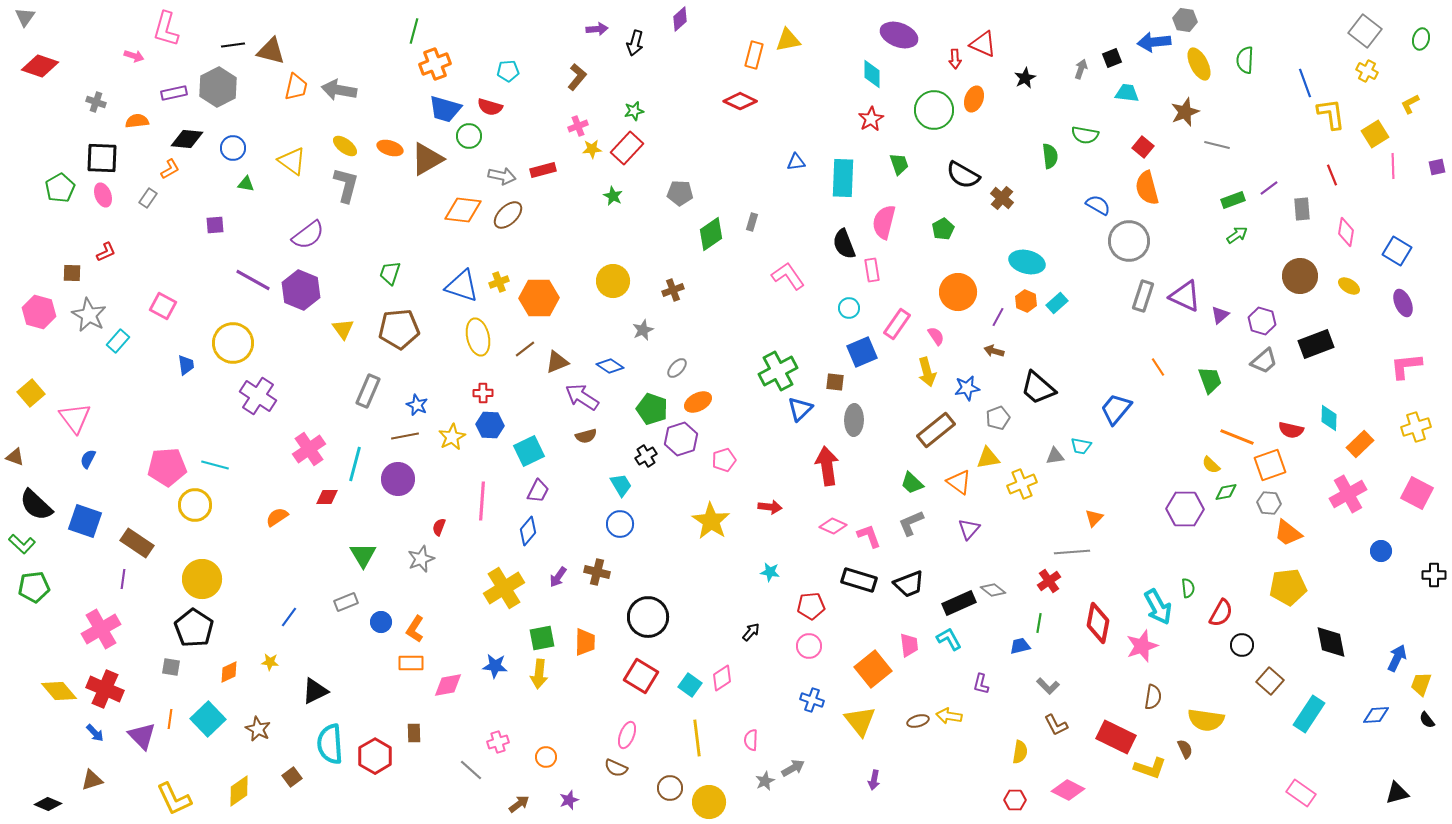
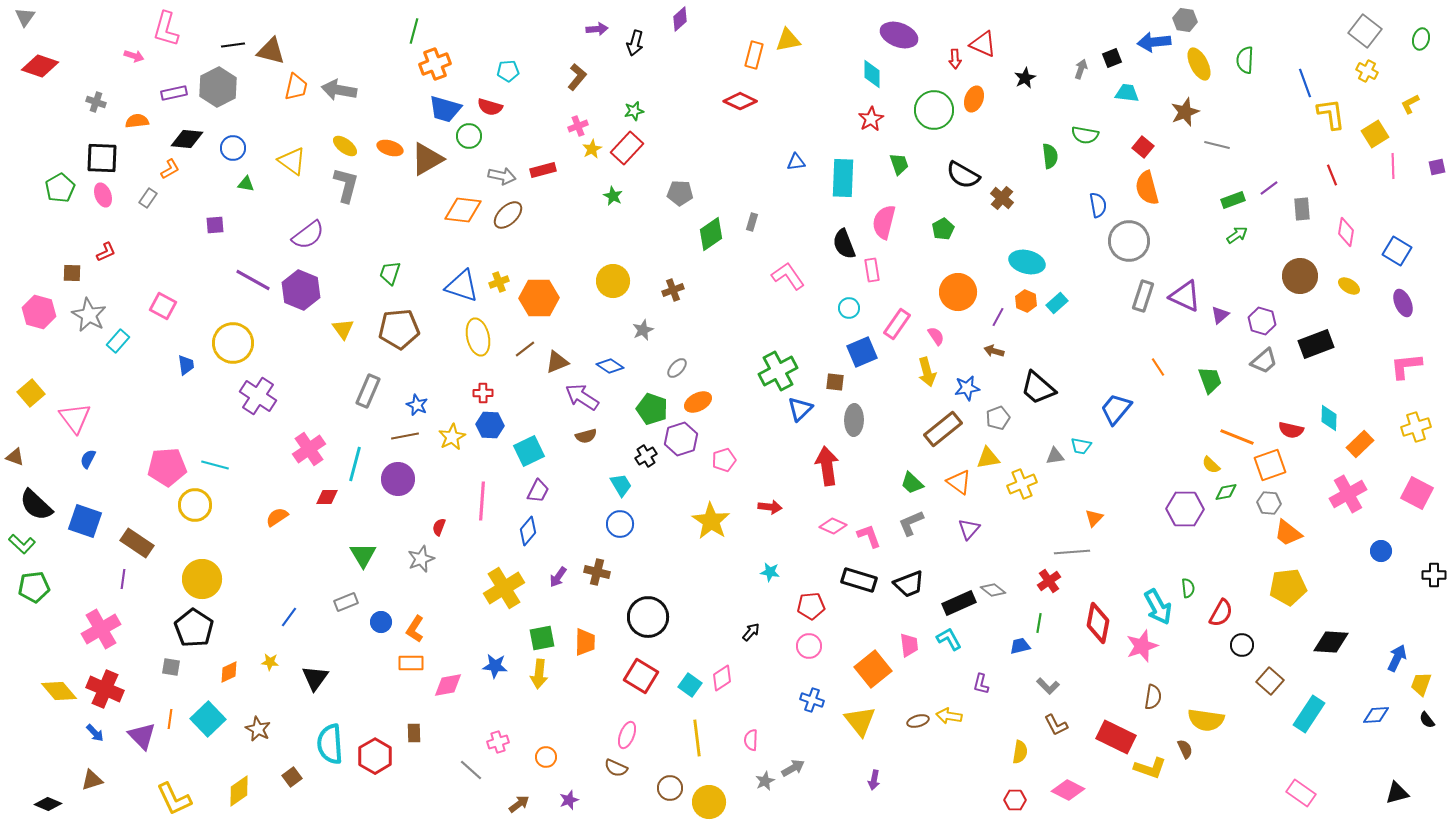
yellow star at (592, 149): rotated 24 degrees counterclockwise
blue semicircle at (1098, 205): rotated 50 degrees clockwise
brown rectangle at (936, 430): moved 7 px right, 1 px up
black diamond at (1331, 642): rotated 75 degrees counterclockwise
black triangle at (315, 691): moved 13 px up; rotated 28 degrees counterclockwise
